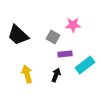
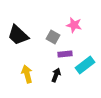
pink star: moved 1 px right; rotated 14 degrees clockwise
